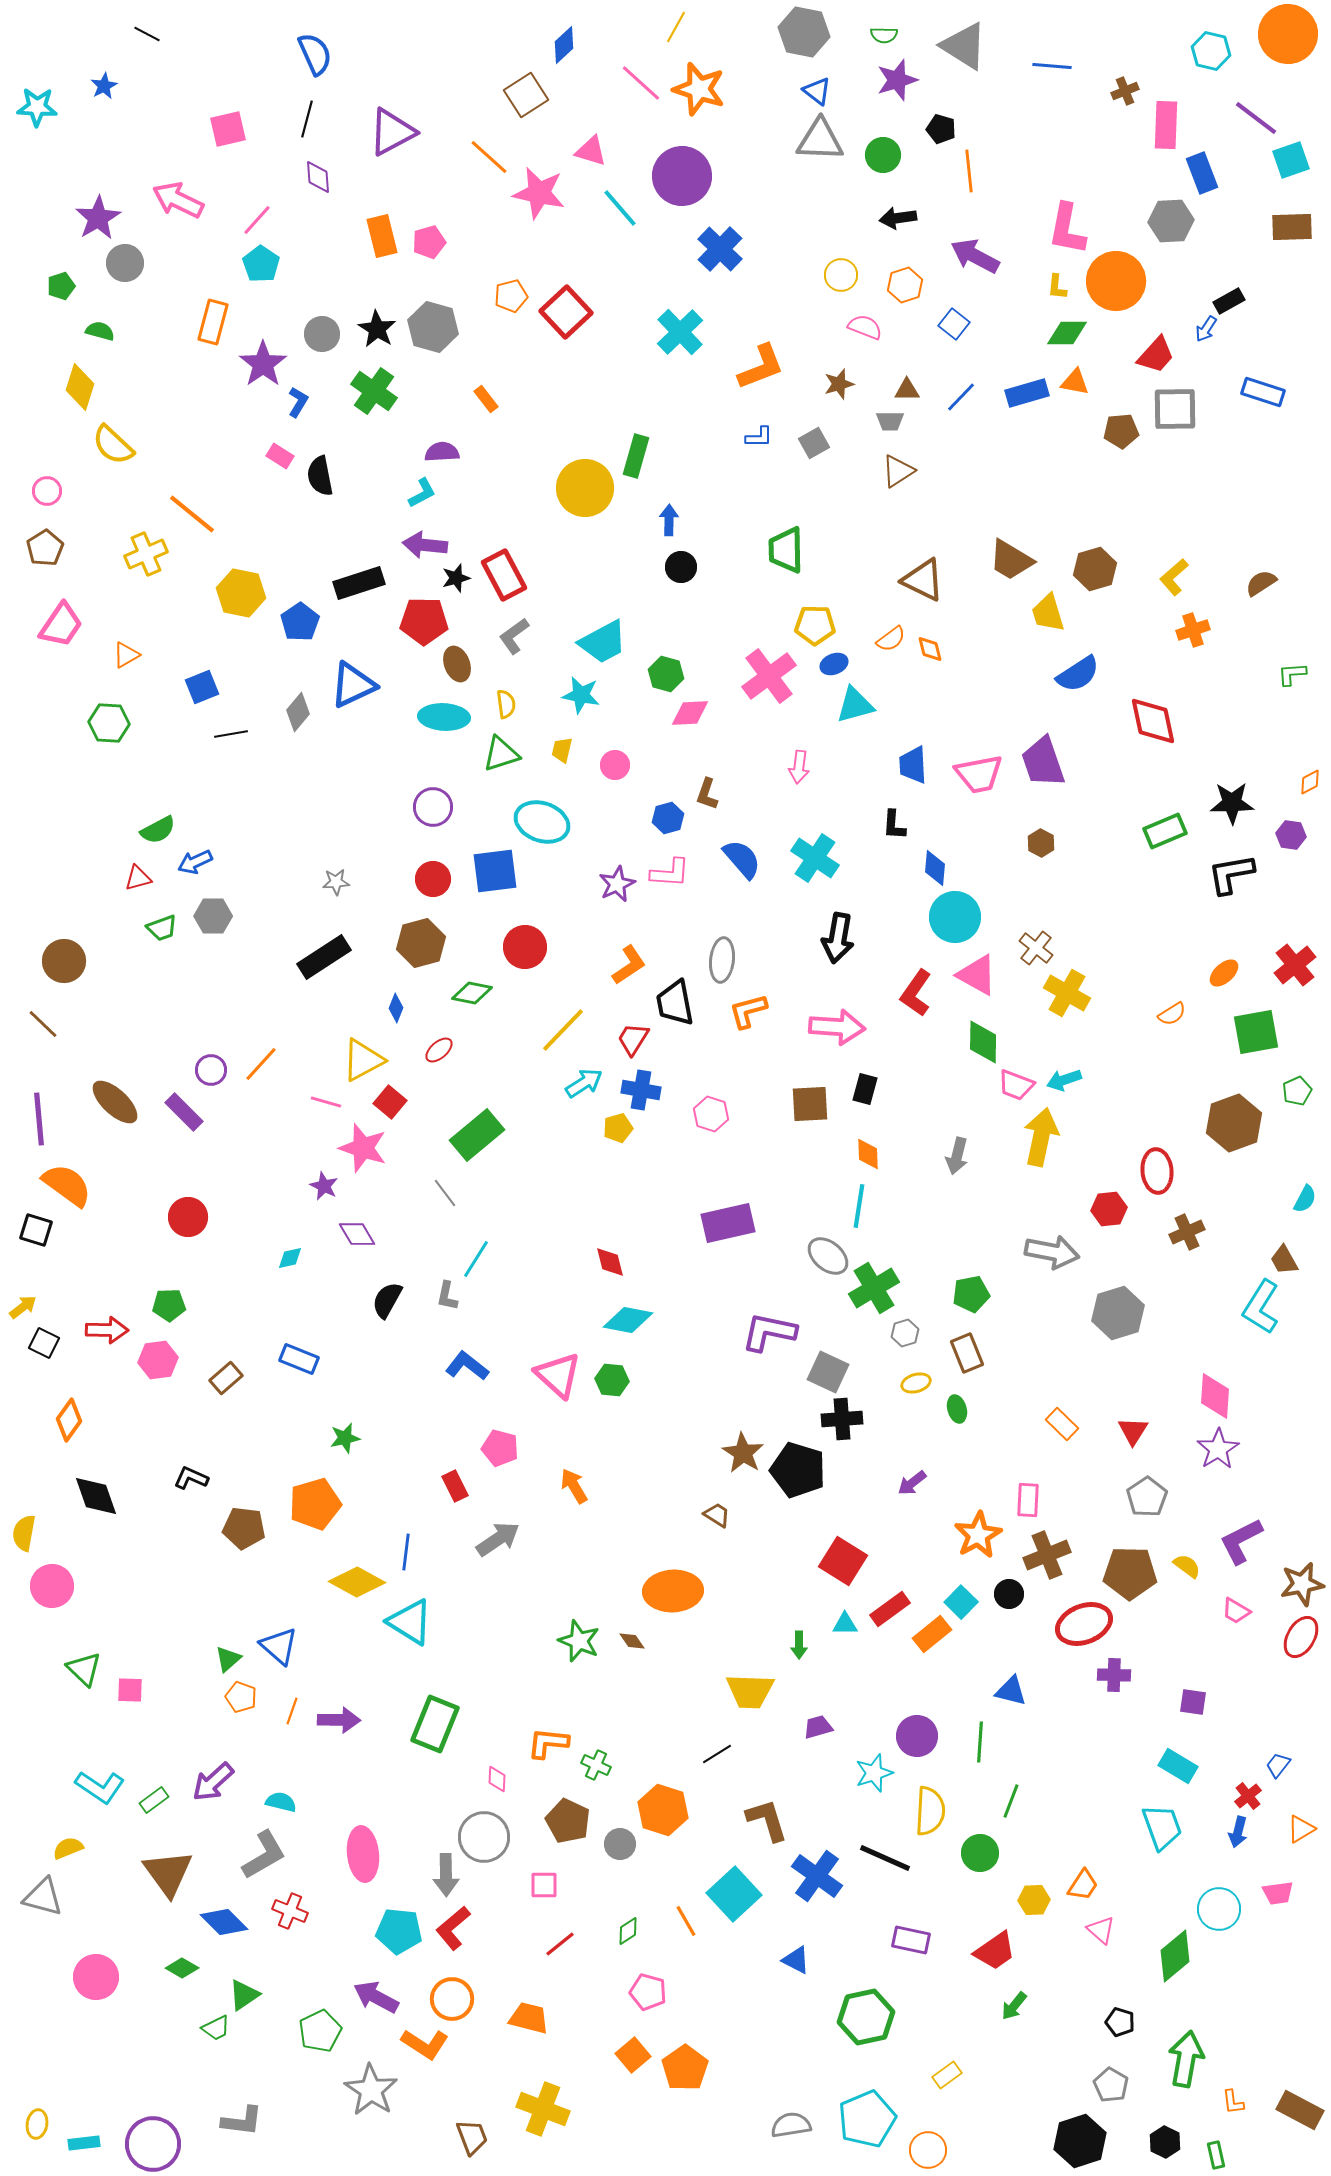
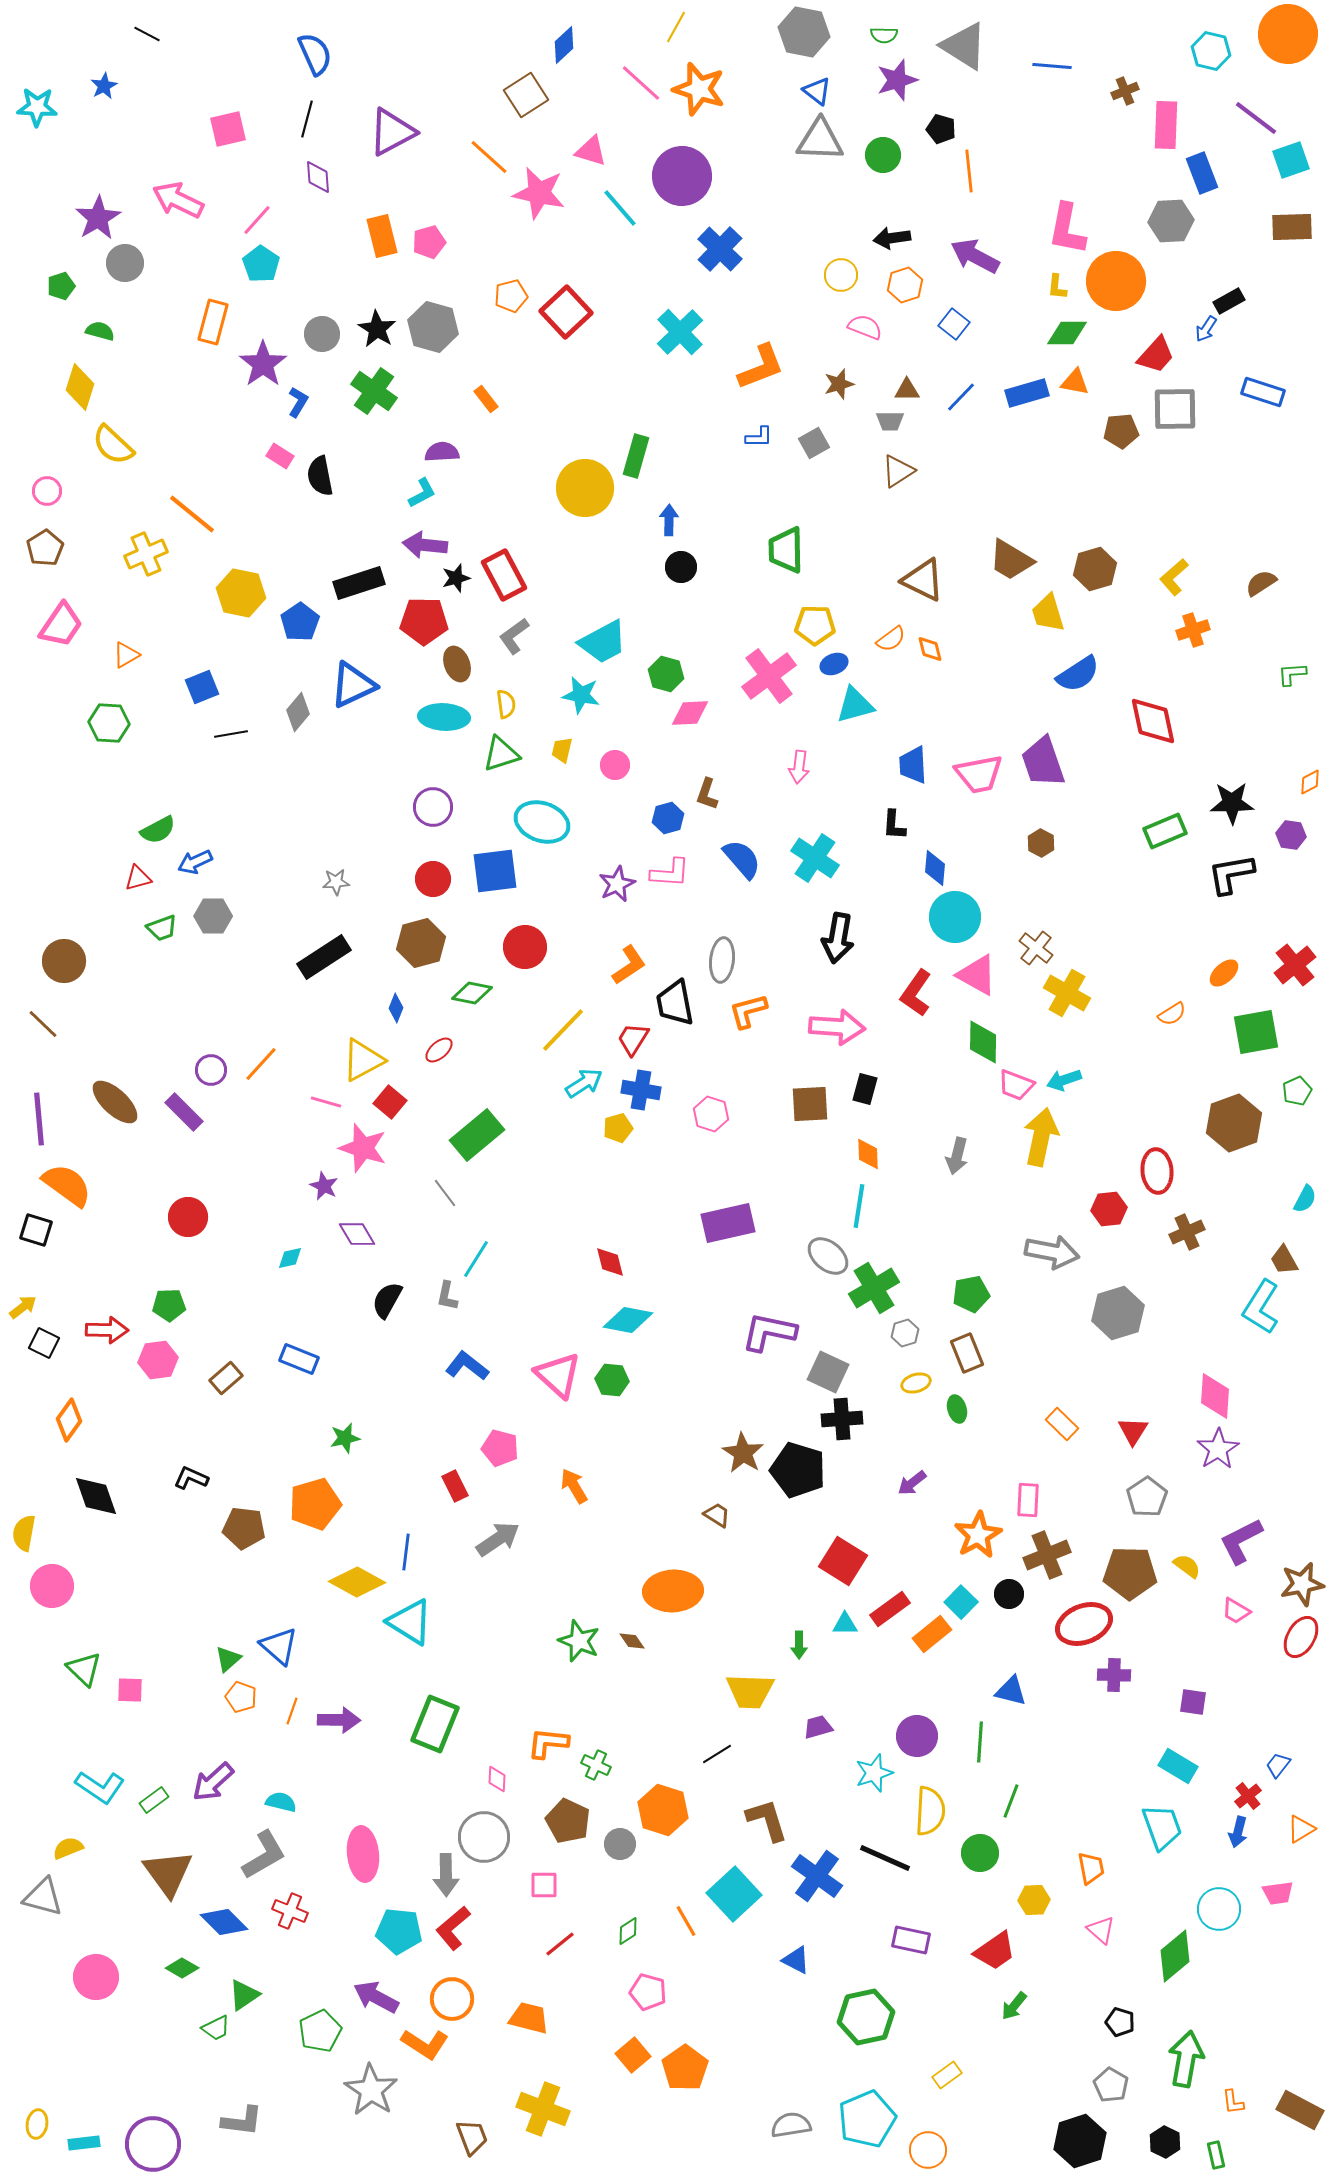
black arrow at (898, 218): moved 6 px left, 20 px down
orange trapezoid at (1083, 1885): moved 8 px right, 17 px up; rotated 44 degrees counterclockwise
